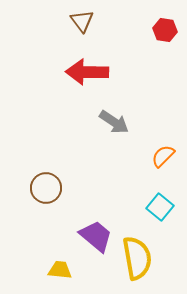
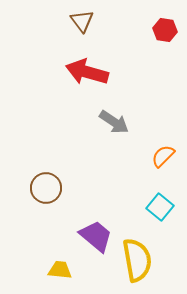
red arrow: rotated 15 degrees clockwise
yellow semicircle: moved 2 px down
